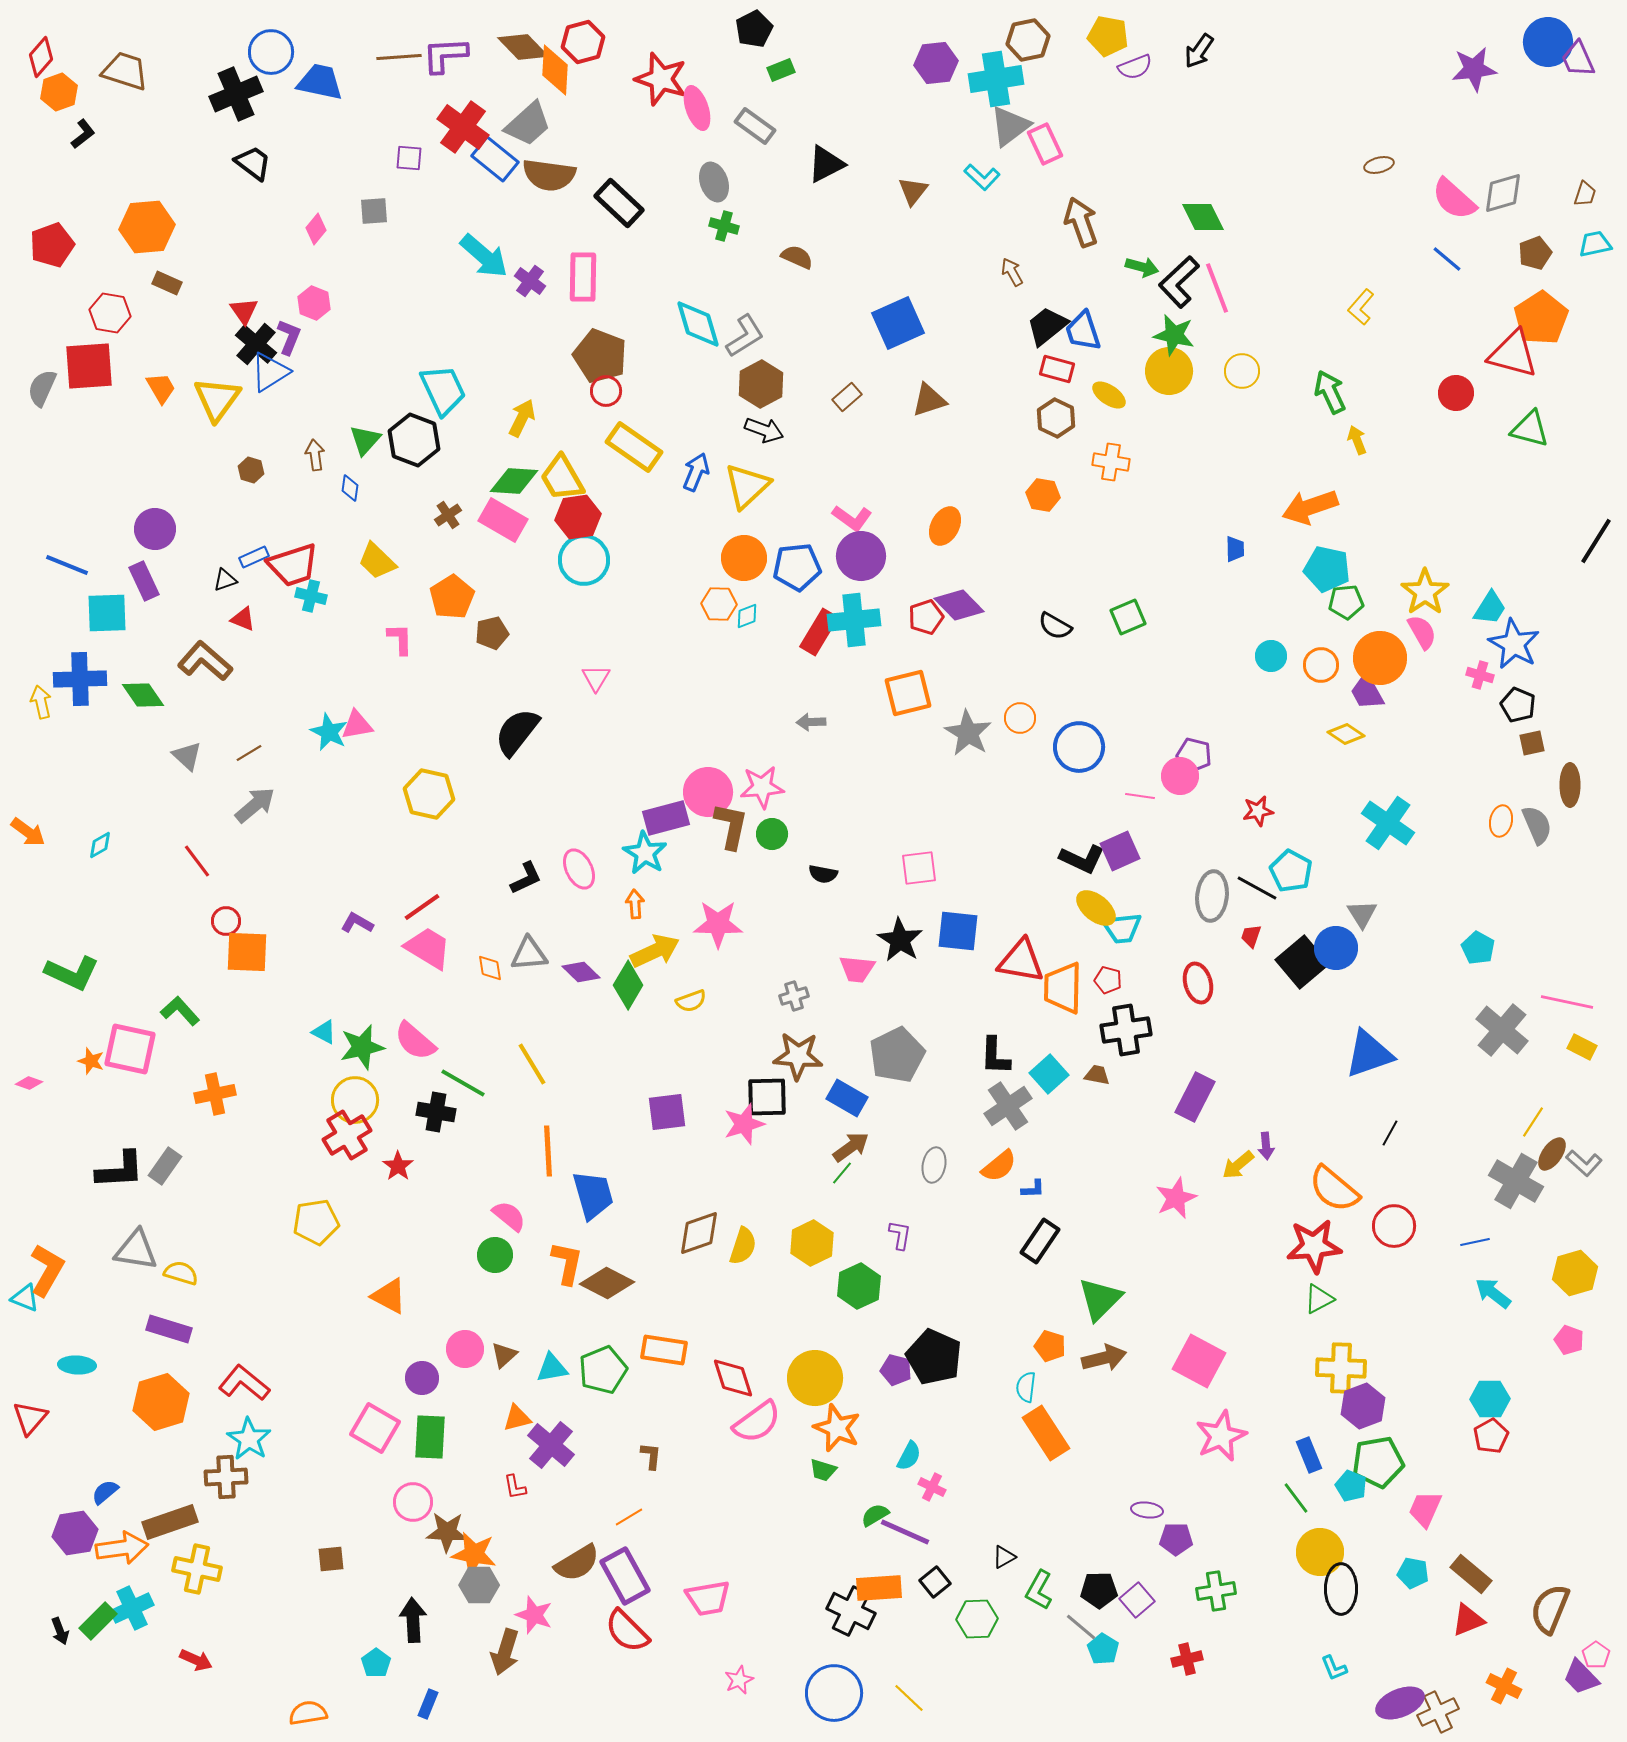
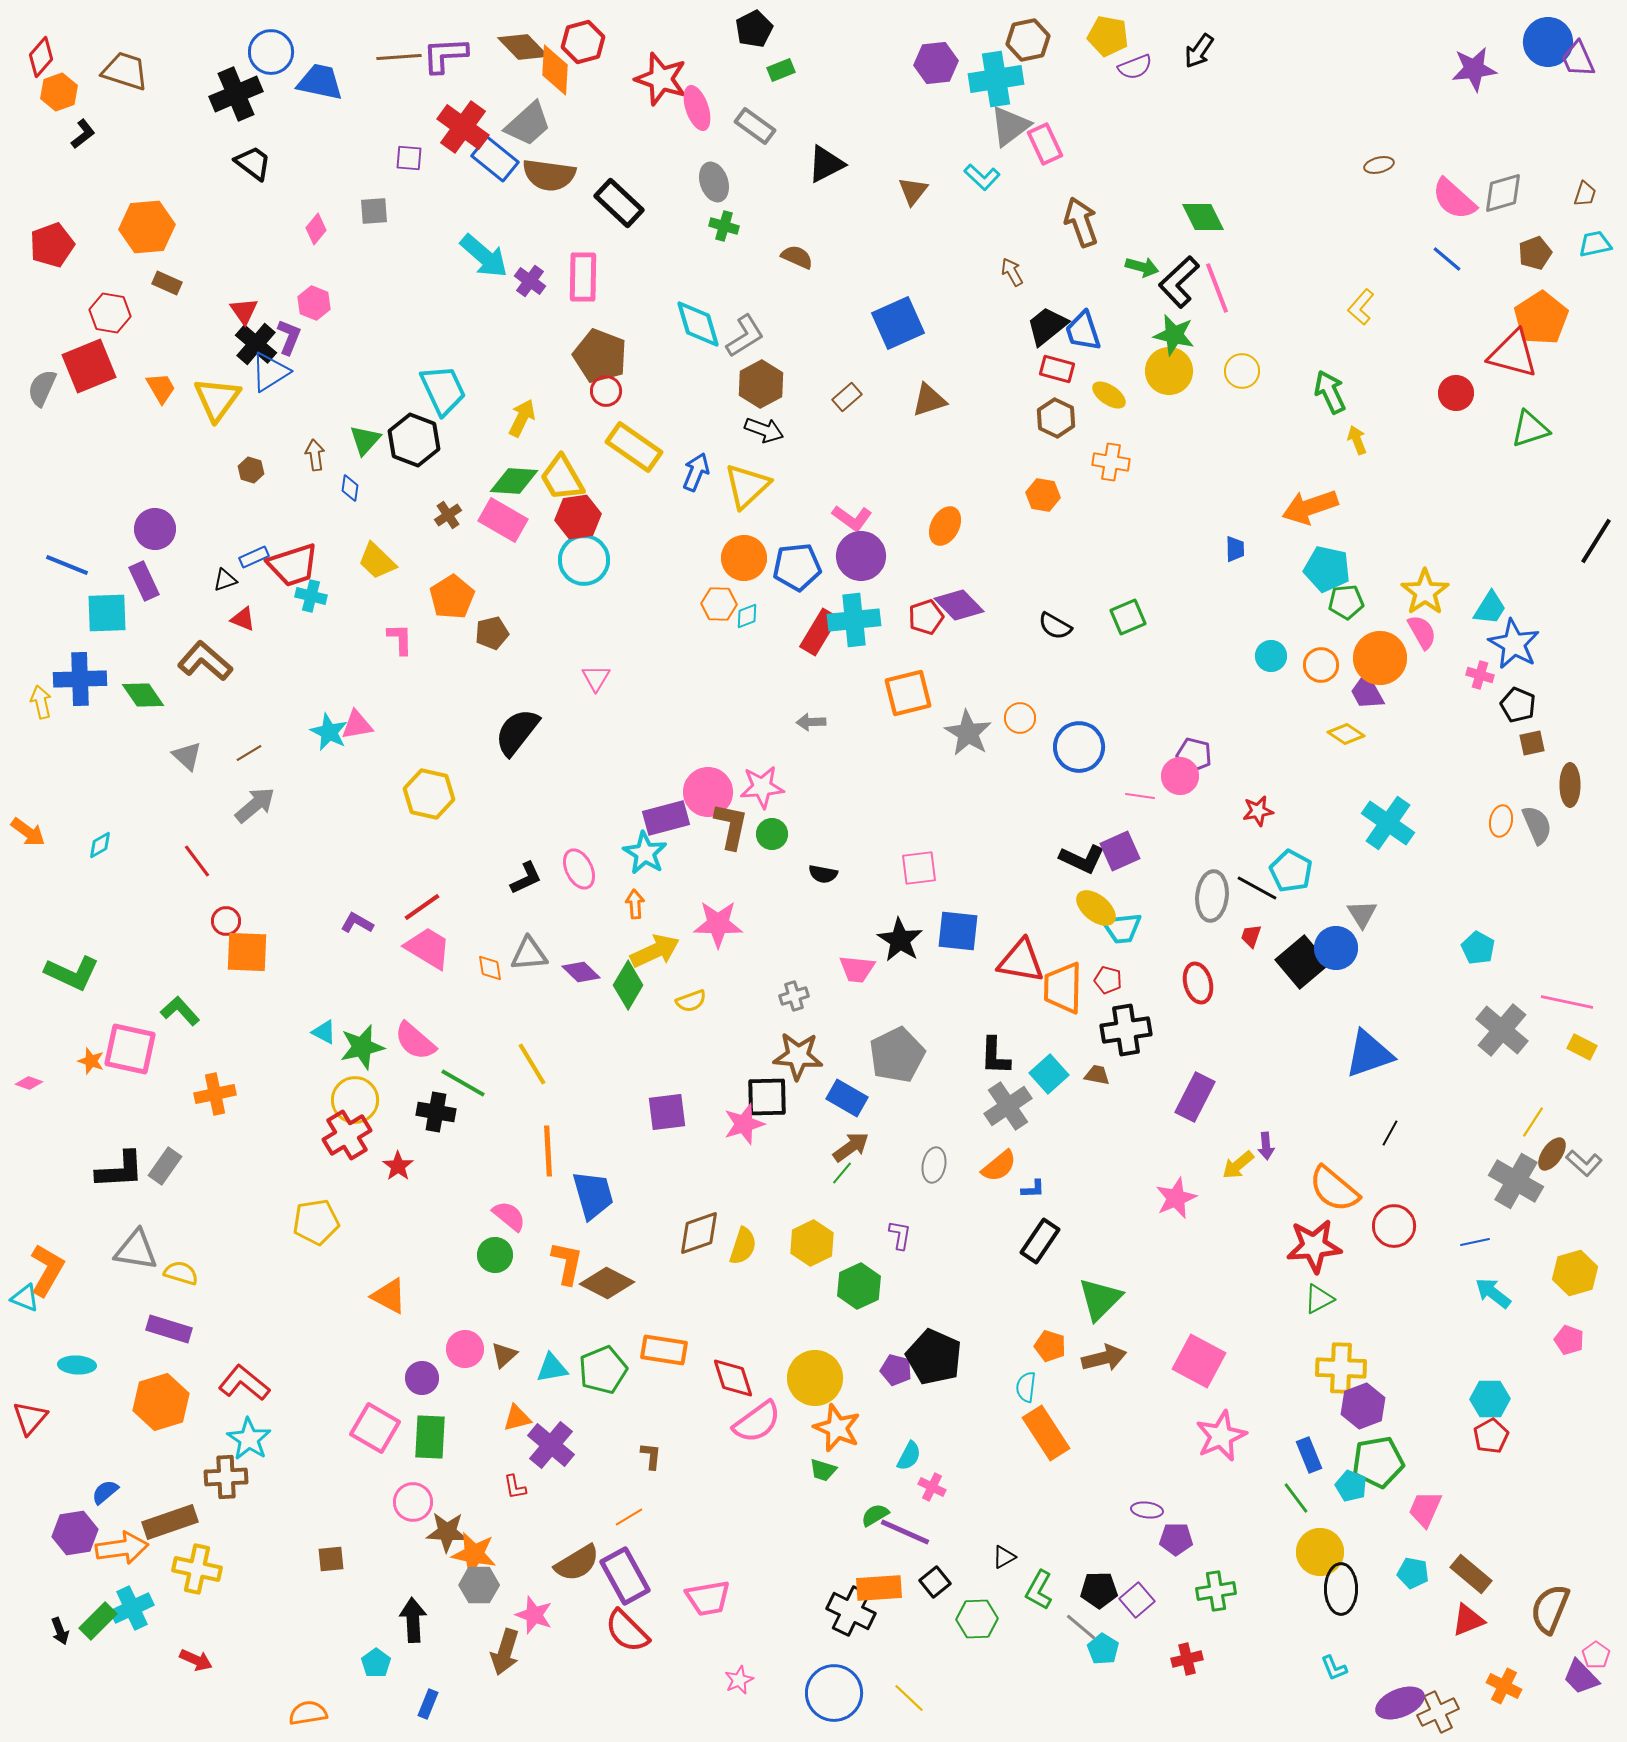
red square at (89, 366): rotated 18 degrees counterclockwise
green triangle at (1530, 429): rotated 33 degrees counterclockwise
